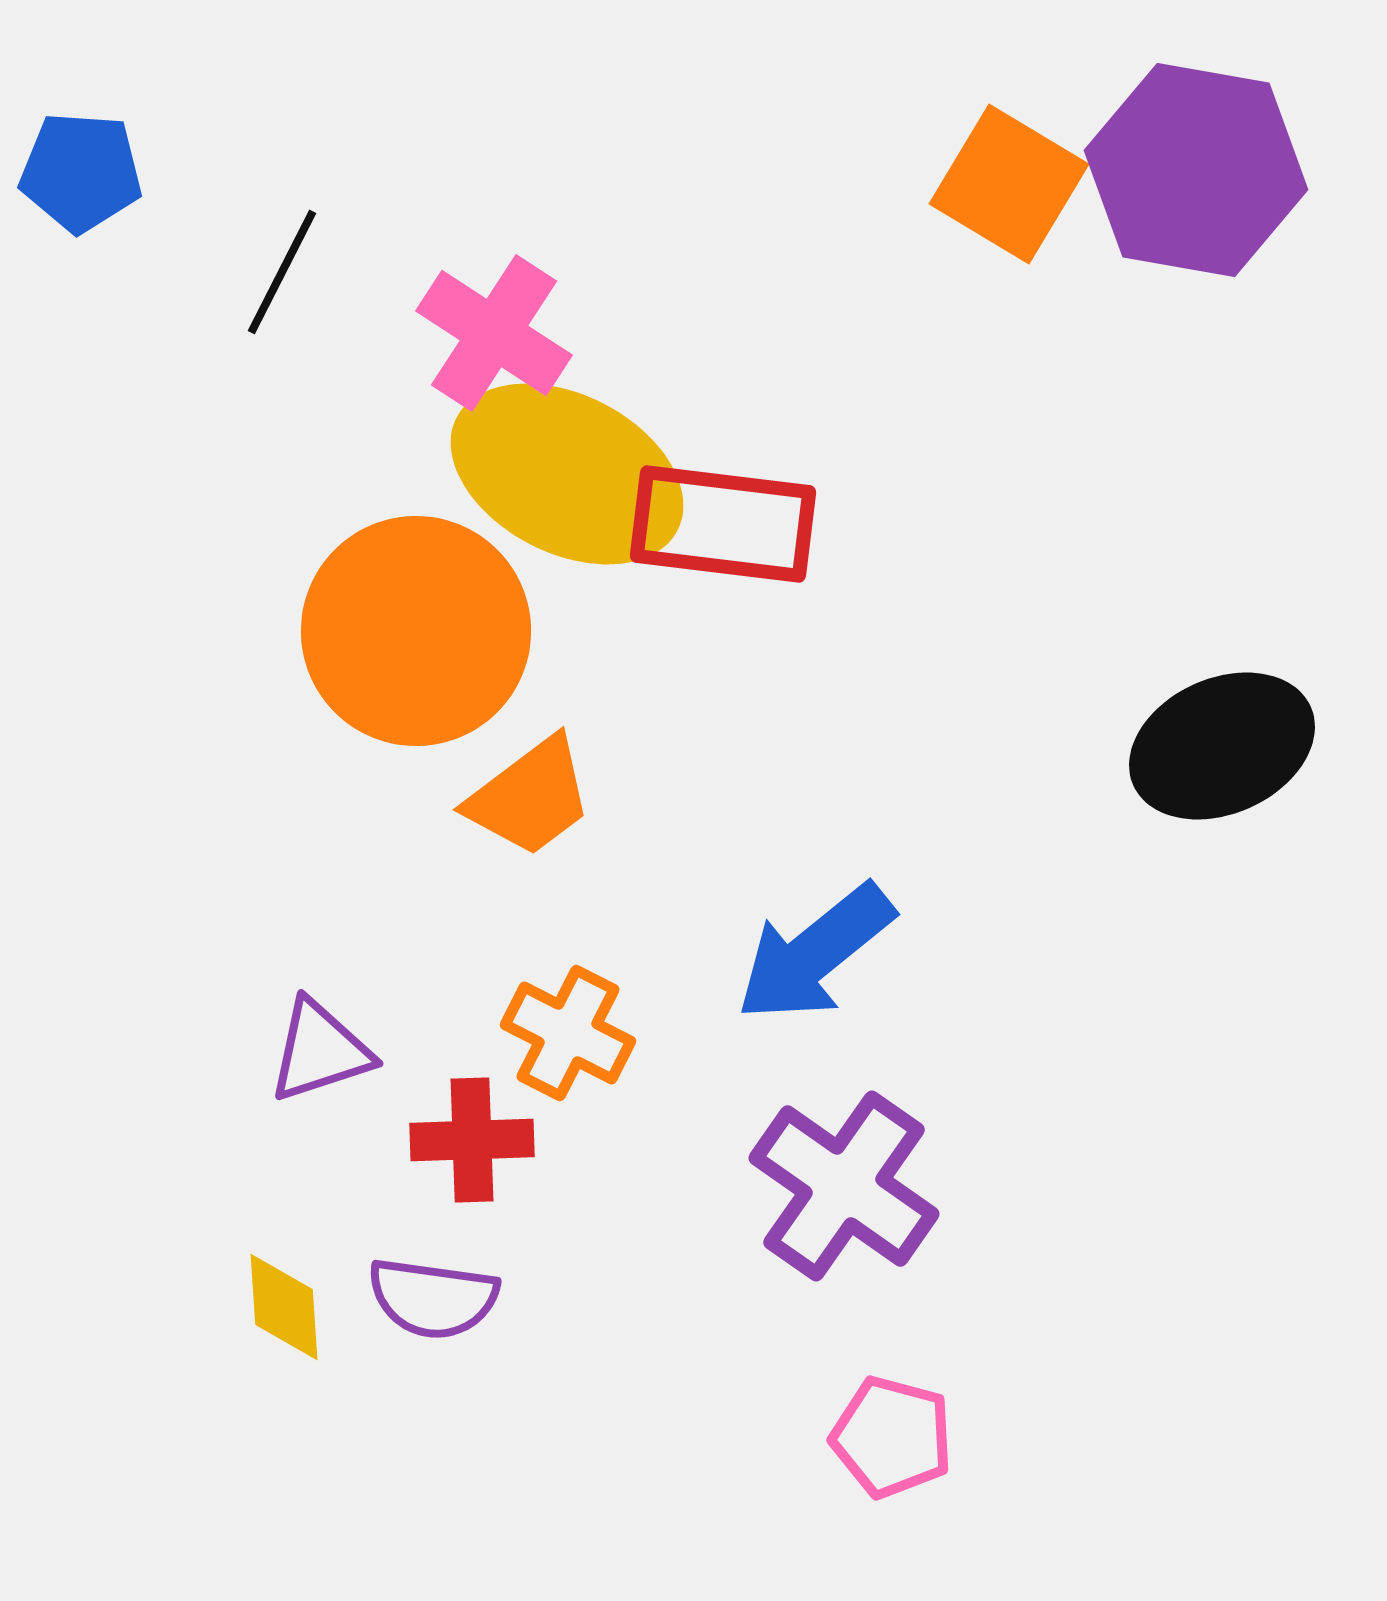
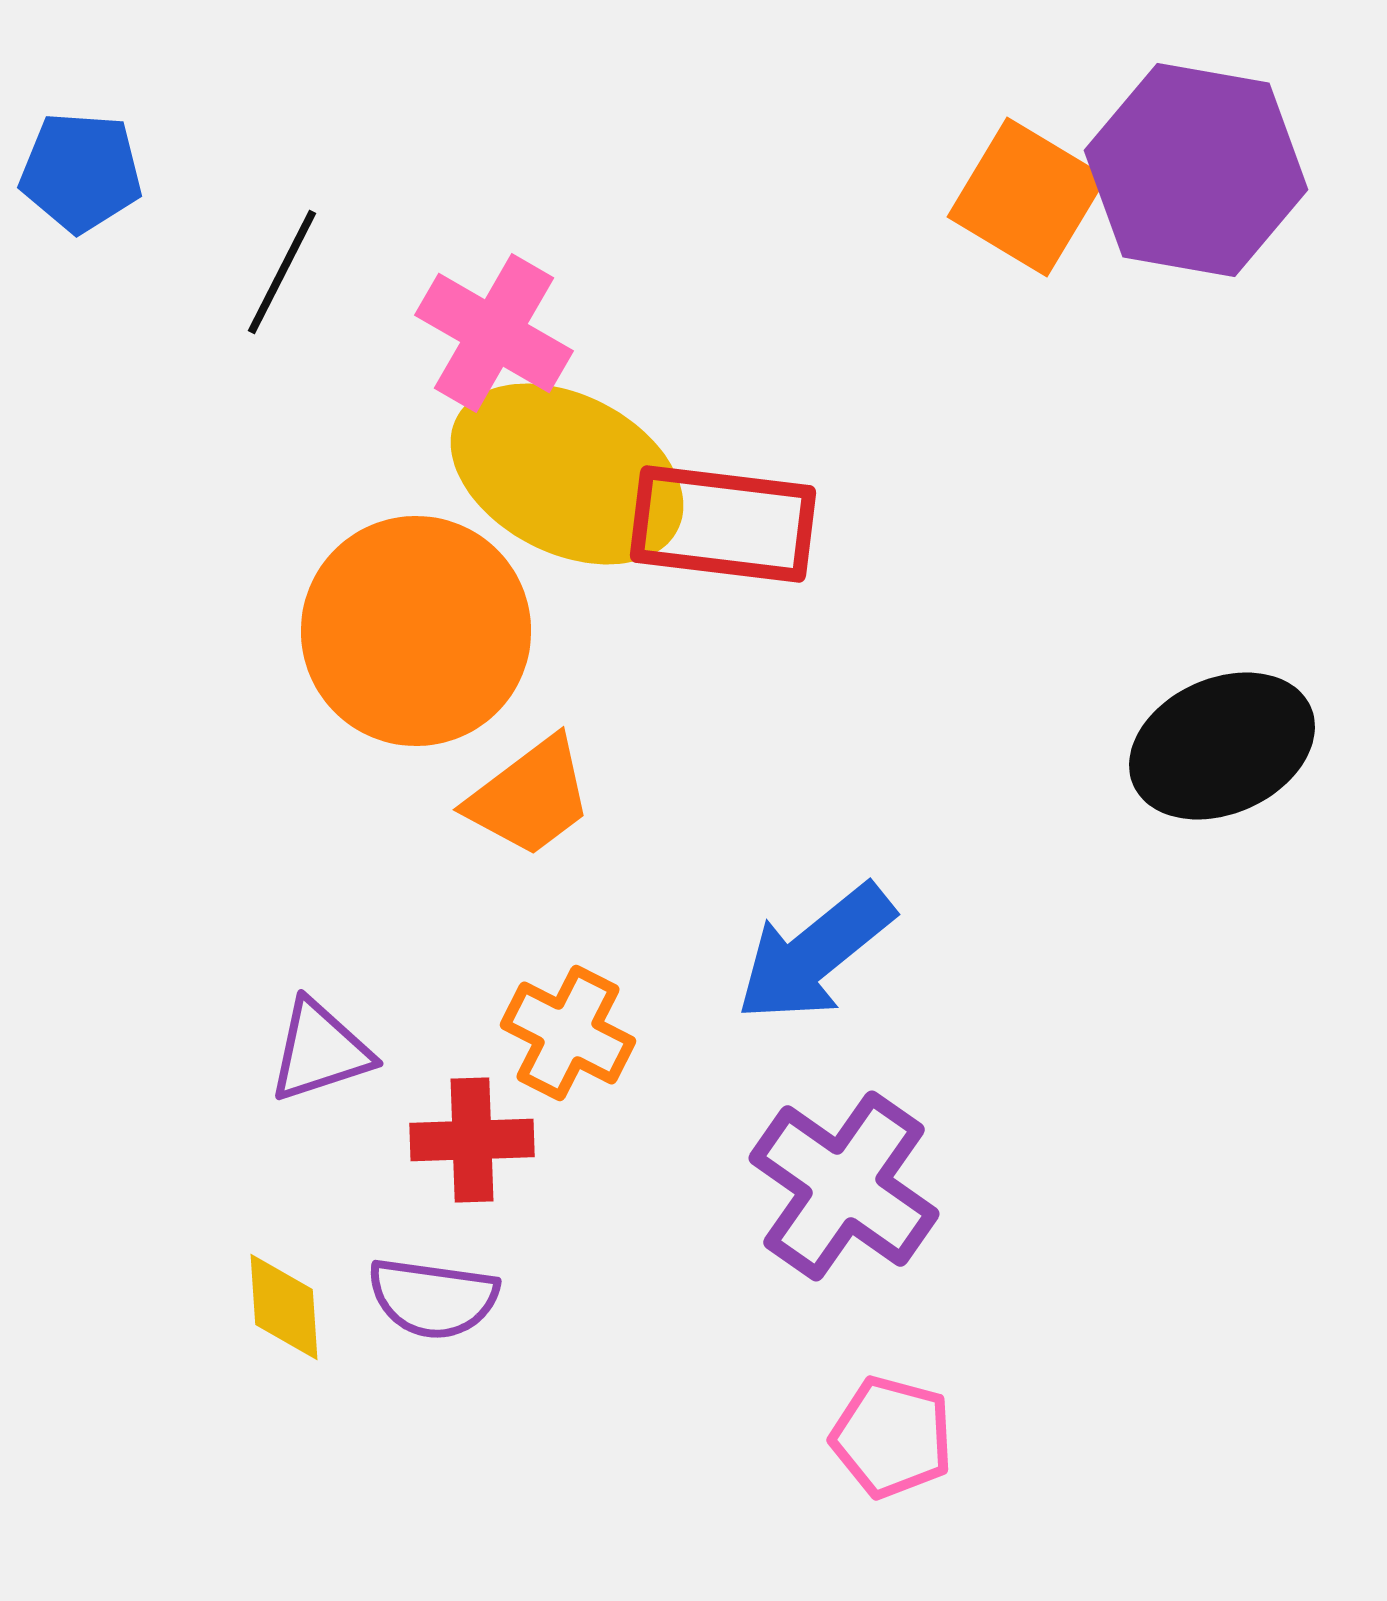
orange square: moved 18 px right, 13 px down
pink cross: rotated 3 degrees counterclockwise
